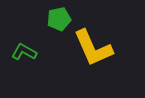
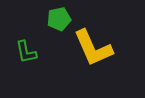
green L-shape: moved 2 px right; rotated 130 degrees counterclockwise
